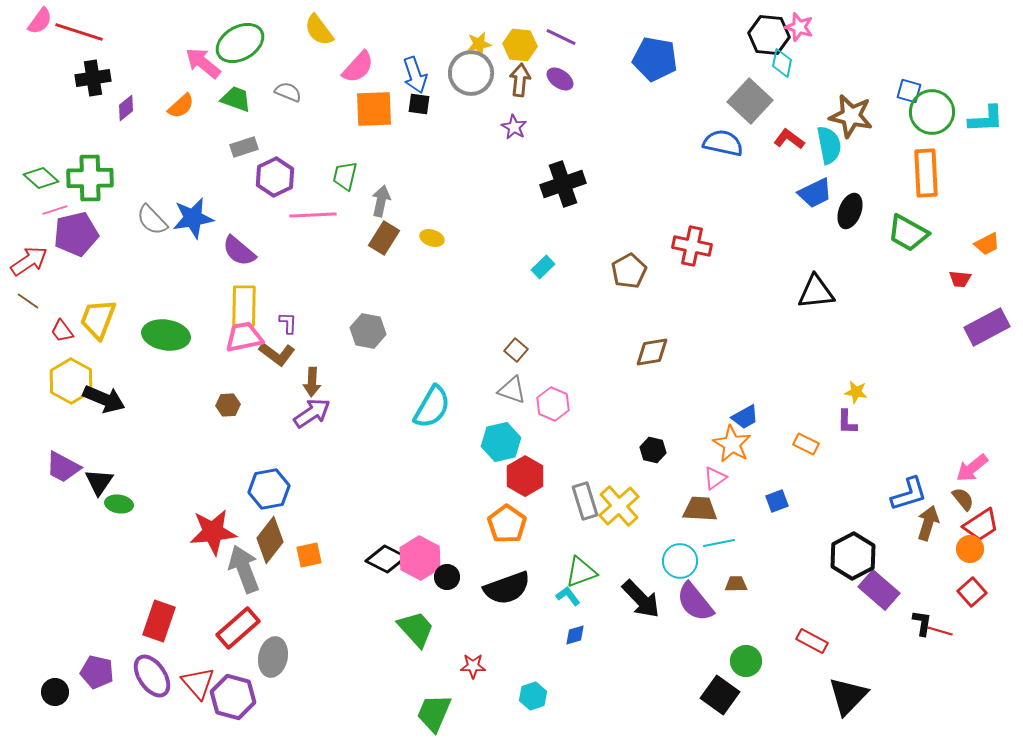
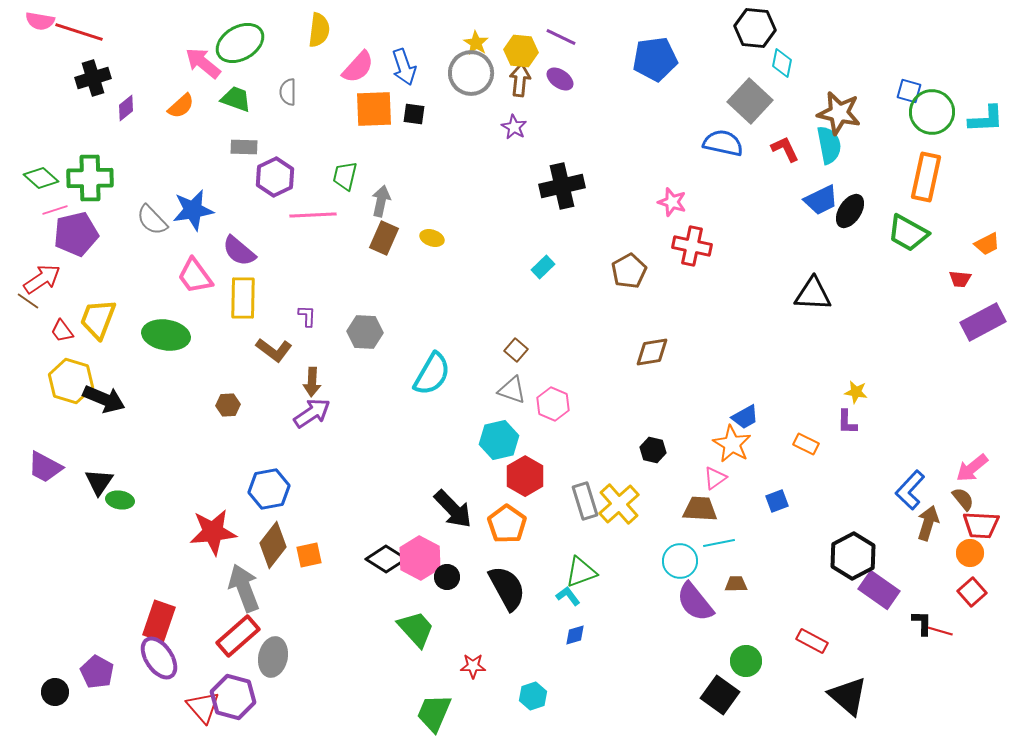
pink semicircle at (40, 21): rotated 64 degrees clockwise
pink star at (799, 27): moved 127 px left, 175 px down
yellow semicircle at (319, 30): rotated 136 degrees counterclockwise
black hexagon at (769, 35): moved 14 px left, 7 px up
yellow star at (479, 44): moved 3 px left, 1 px up; rotated 30 degrees counterclockwise
yellow hexagon at (520, 45): moved 1 px right, 6 px down
blue pentagon at (655, 59): rotated 18 degrees counterclockwise
blue arrow at (415, 75): moved 11 px left, 8 px up
black cross at (93, 78): rotated 8 degrees counterclockwise
gray semicircle at (288, 92): rotated 112 degrees counterclockwise
black square at (419, 104): moved 5 px left, 10 px down
brown star at (851, 116): moved 12 px left, 3 px up
red L-shape at (789, 139): moved 4 px left, 10 px down; rotated 28 degrees clockwise
gray rectangle at (244, 147): rotated 20 degrees clockwise
orange rectangle at (926, 173): moved 4 px down; rotated 15 degrees clockwise
black cross at (563, 184): moved 1 px left, 2 px down; rotated 6 degrees clockwise
blue trapezoid at (815, 193): moved 6 px right, 7 px down
black ellipse at (850, 211): rotated 12 degrees clockwise
blue star at (193, 218): moved 8 px up
brown rectangle at (384, 238): rotated 8 degrees counterclockwise
red arrow at (29, 261): moved 13 px right, 18 px down
black triangle at (816, 292): moved 3 px left, 2 px down; rotated 9 degrees clockwise
yellow rectangle at (244, 306): moved 1 px left, 8 px up
purple L-shape at (288, 323): moved 19 px right, 7 px up
purple rectangle at (987, 327): moved 4 px left, 5 px up
gray hexagon at (368, 331): moved 3 px left, 1 px down; rotated 8 degrees counterclockwise
pink trapezoid at (244, 337): moved 49 px left, 61 px up; rotated 114 degrees counterclockwise
brown L-shape at (277, 354): moved 3 px left, 4 px up
yellow hexagon at (71, 381): rotated 12 degrees counterclockwise
cyan semicircle at (432, 407): moved 33 px up
cyan hexagon at (501, 442): moved 2 px left, 2 px up
purple trapezoid at (63, 467): moved 18 px left
blue L-shape at (909, 494): moved 1 px right, 4 px up; rotated 150 degrees clockwise
green ellipse at (119, 504): moved 1 px right, 4 px up
yellow cross at (619, 506): moved 2 px up
red trapezoid at (981, 525): rotated 36 degrees clockwise
brown diamond at (270, 540): moved 3 px right, 5 px down
orange circle at (970, 549): moved 4 px down
black diamond at (386, 559): rotated 6 degrees clockwise
gray arrow at (244, 569): moved 19 px down
black semicircle at (507, 588): rotated 99 degrees counterclockwise
purple rectangle at (879, 590): rotated 6 degrees counterclockwise
black arrow at (641, 599): moved 188 px left, 90 px up
black L-shape at (922, 623): rotated 8 degrees counterclockwise
red rectangle at (238, 628): moved 8 px down
purple pentagon at (97, 672): rotated 16 degrees clockwise
purple ellipse at (152, 676): moved 7 px right, 18 px up
red triangle at (198, 683): moved 5 px right, 24 px down
black triangle at (848, 696): rotated 33 degrees counterclockwise
